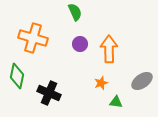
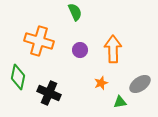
orange cross: moved 6 px right, 3 px down
purple circle: moved 6 px down
orange arrow: moved 4 px right
green diamond: moved 1 px right, 1 px down
gray ellipse: moved 2 px left, 3 px down
green triangle: moved 4 px right; rotated 16 degrees counterclockwise
